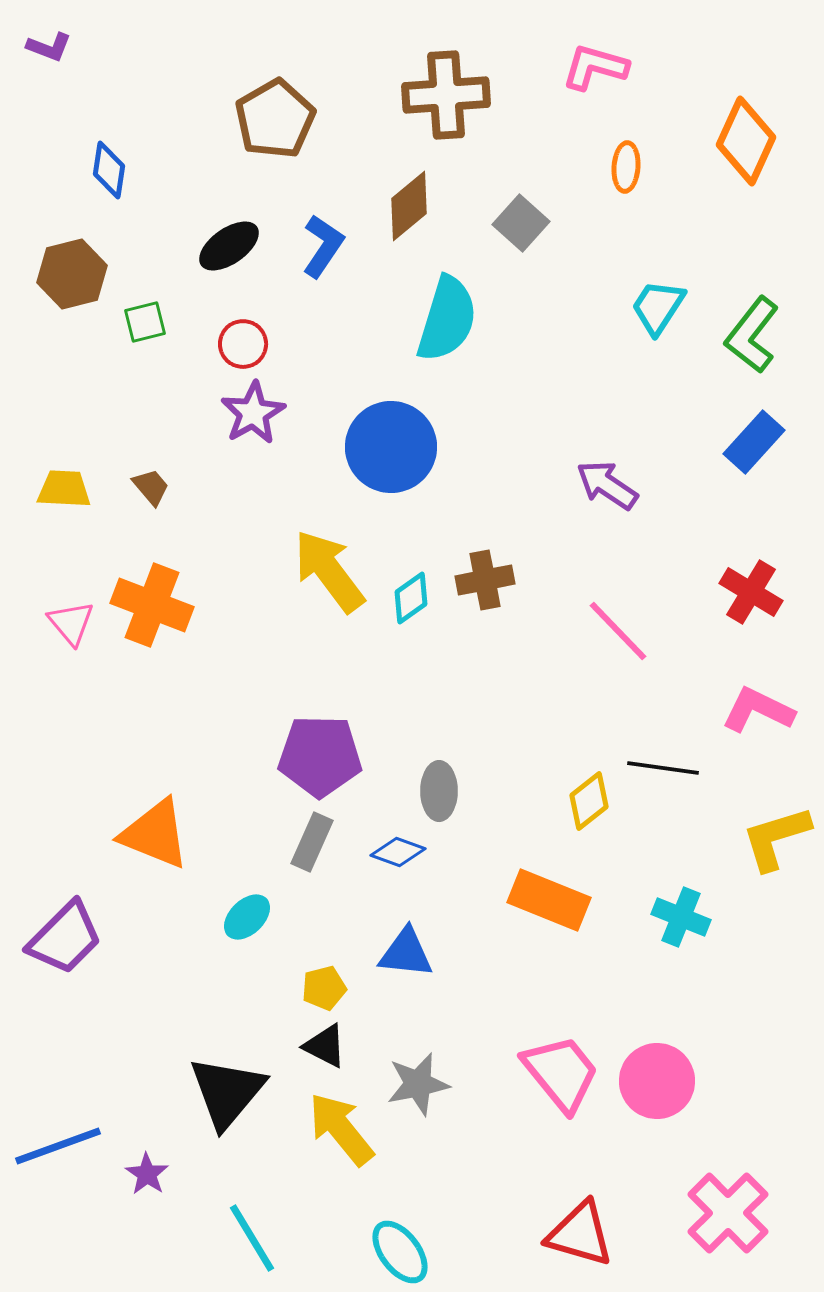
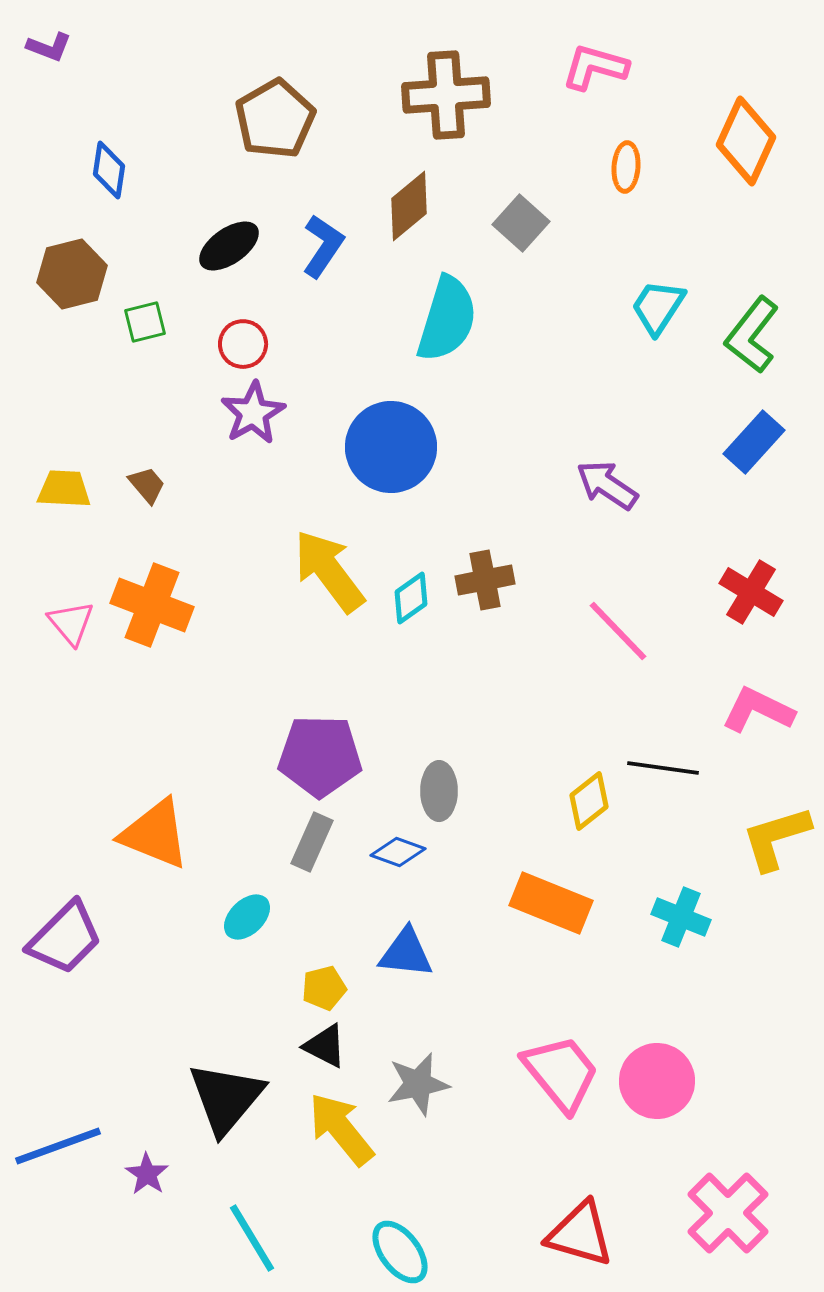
brown trapezoid at (151, 487): moved 4 px left, 2 px up
orange rectangle at (549, 900): moved 2 px right, 3 px down
black triangle at (227, 1092): moved 1 px left, 6 px down
